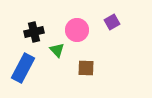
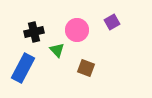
brown square: rotated 18 degrees clockwise
